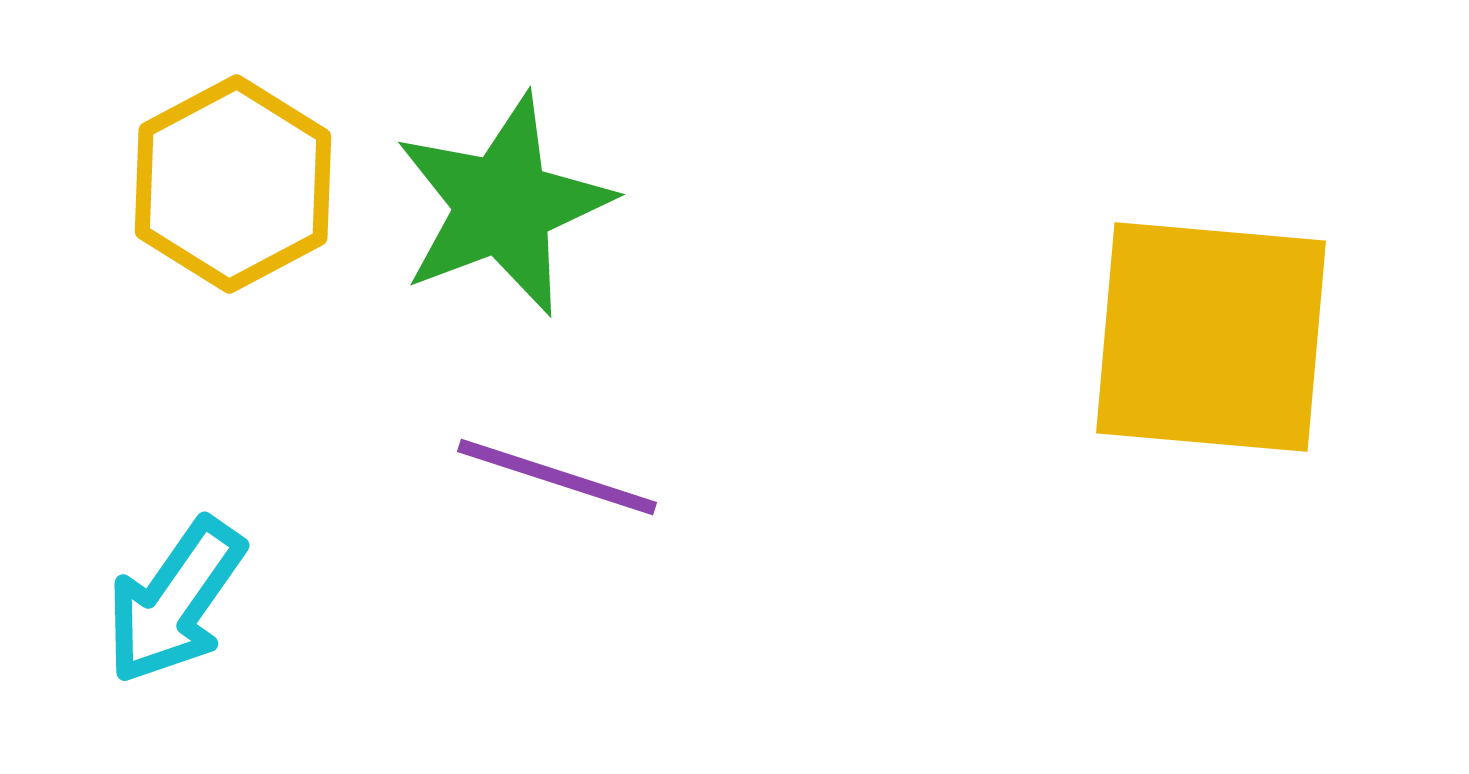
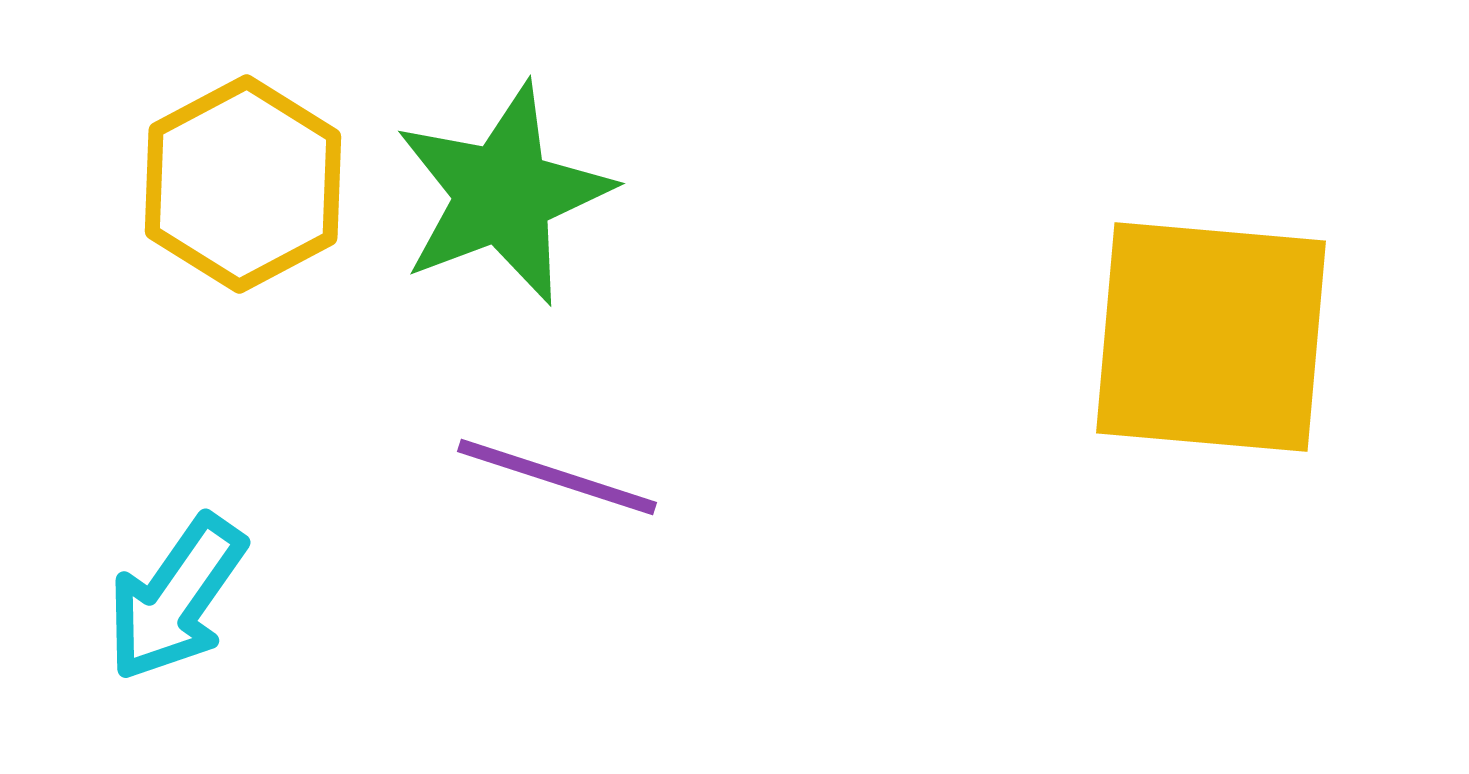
yellow hexagon: moved 10 px right
green star: moved 11 px up
cyan arrow: moved 1 px right, 3 px up
